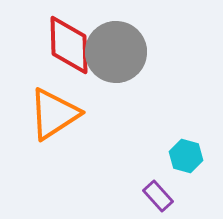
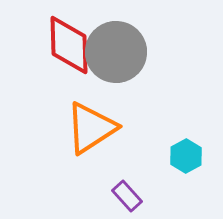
orange triangle: moved 37 px right, 14 px down
cyan hexagon: rotated 16 degrees clockwise
purple rectangle: moved 31 px left
